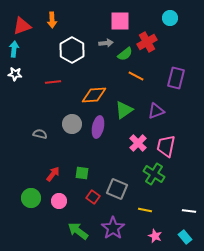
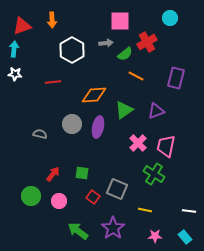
green circle: moved 2 px up
pink star: rotated 24 degrees counterclockwise
